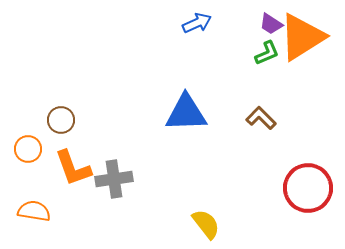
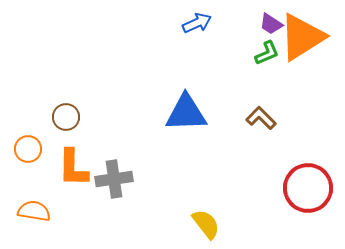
brown circle: moved 5 px right, 3 px up
orange L-shape: rotated 21 degrees clockwise
